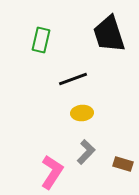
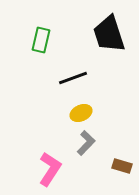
black line: moved 1 px up
yellow ellipse: moved 1 px left; rotated 20 degrees counterclockwise
gray L-shape: moved 9 px up
brown rectangle: moved 1 px left, 2 px down
pink L-shape: moved 2 px left, 3 px up
